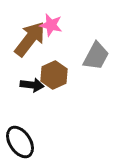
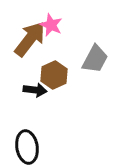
pink star: rotated 10 degrees clockwise
gray trapezoid: moved 1 px left, 3 px down
black arrow: moved 3 px right, 5 px down
black ellipse: moved 7 px right, 5 px down; rotated 24 degrees clockwise
